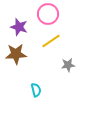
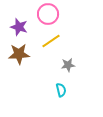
brown star: moved 3 px right
cyan semicircle: moved 25 px right
